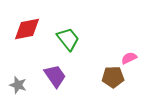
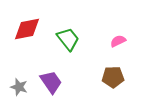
pink semicircle: moved 11 px left, 17 px up
purple trapezoid: moved 4 px left, 6 px down
gray star: moved 1 px right, 2 px down
